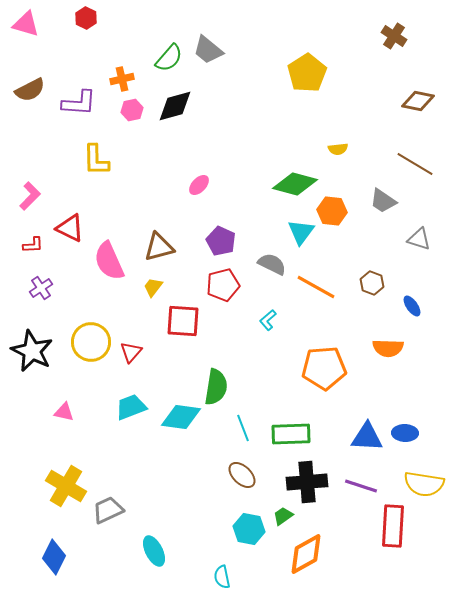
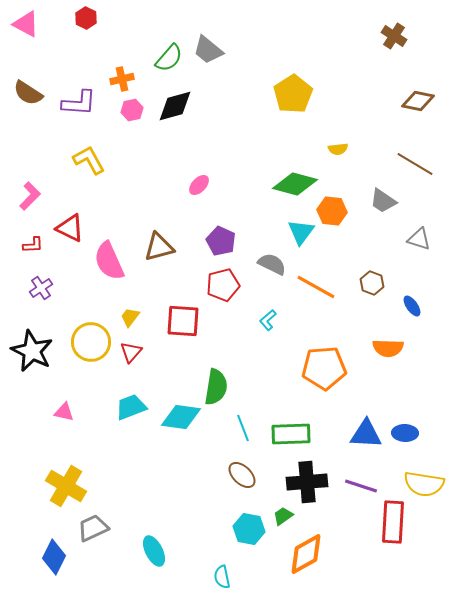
pink triangle at (26, 24): rotated 12 degrees clockwise
yellow pentagon at (307, 73): moved 14 px left, 21 px down
brown semicircle at (30, 90): moved 2 px left, 3 px down; rotated 60 degrees clockwise
yellow L-shape at (96, 160): moved 7 px left; rotated 152 degrees clockwise
yellow trapezoid at (153, 287): moved 23 px left, 30 px down
blue triangle at (367, 437): moved 1 px left, 3 px up
gray trapezoid at (108, 510): moved 15 px left, 18 px down
red rectangle at (393, 526): moved 4 px up
